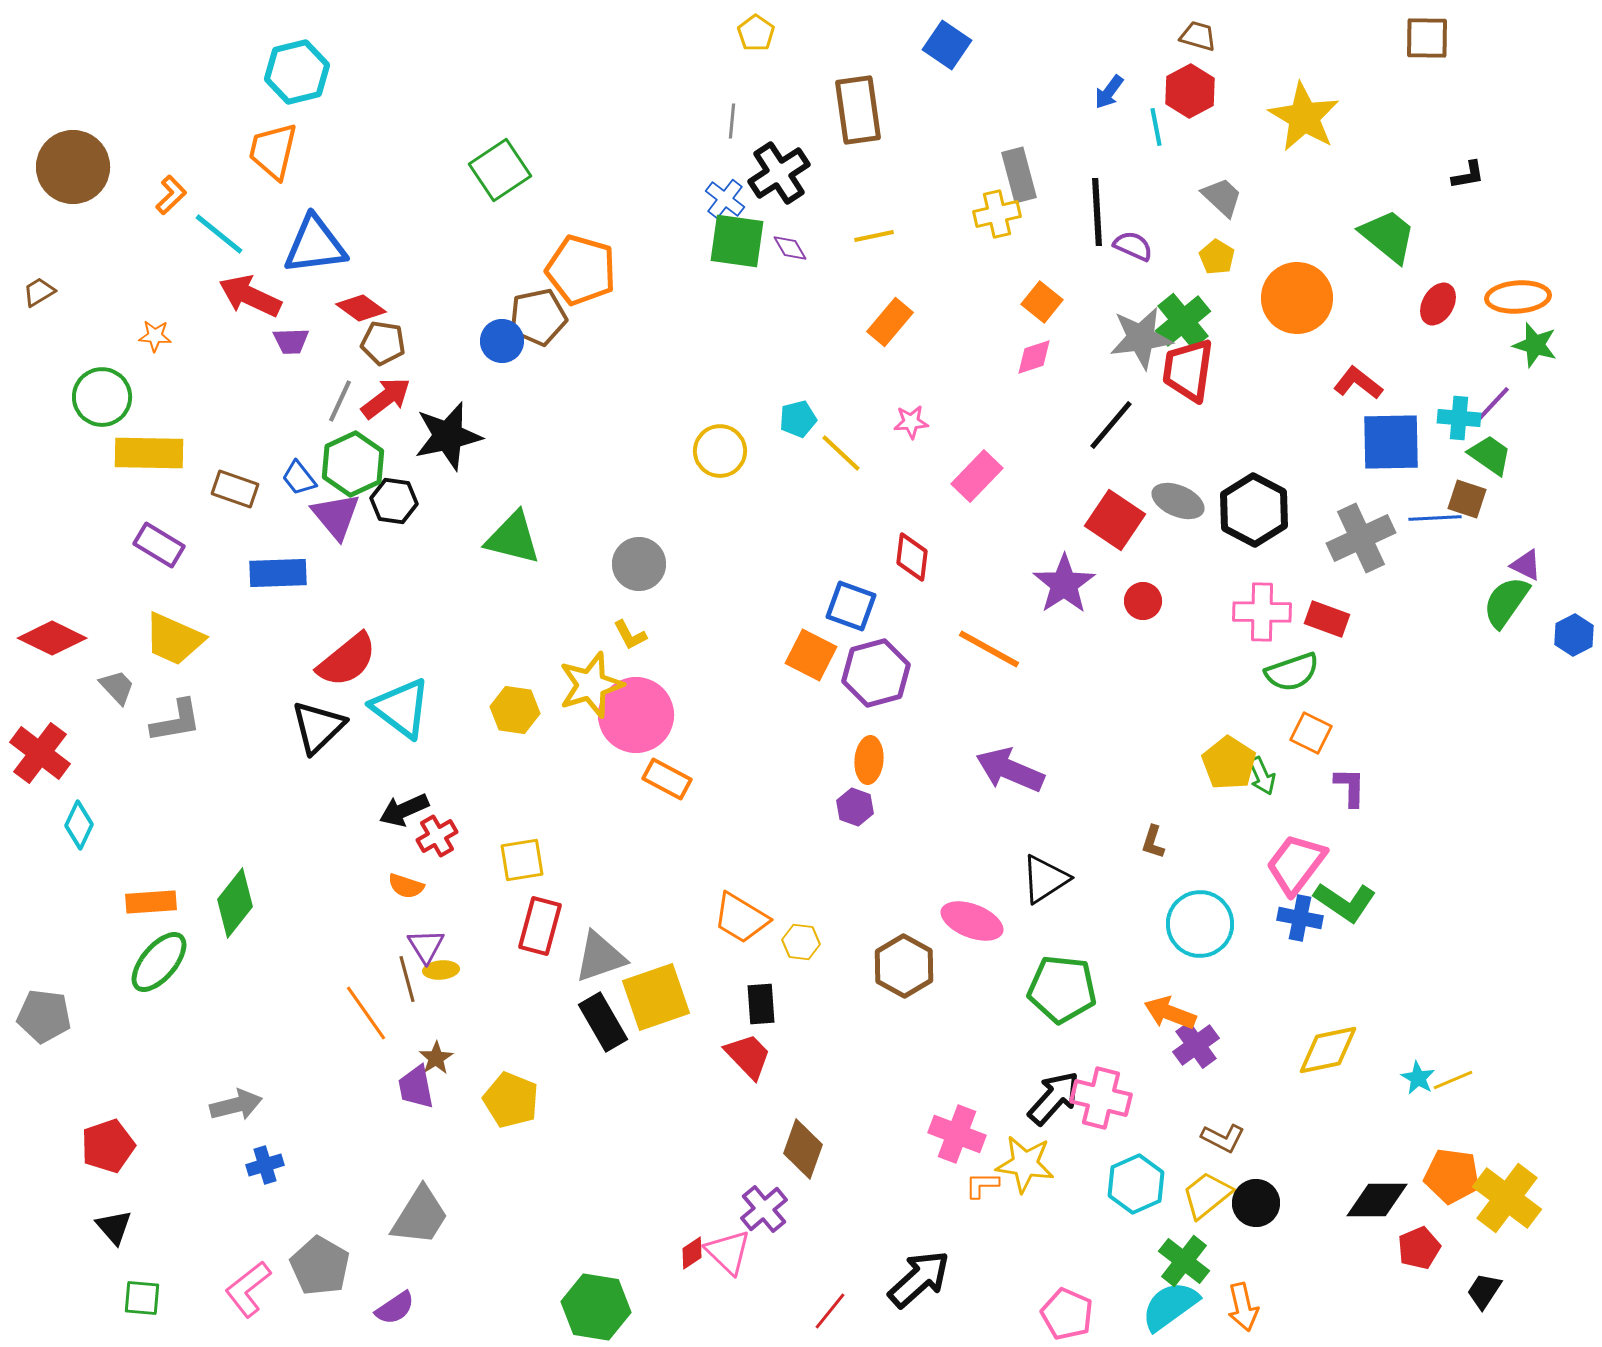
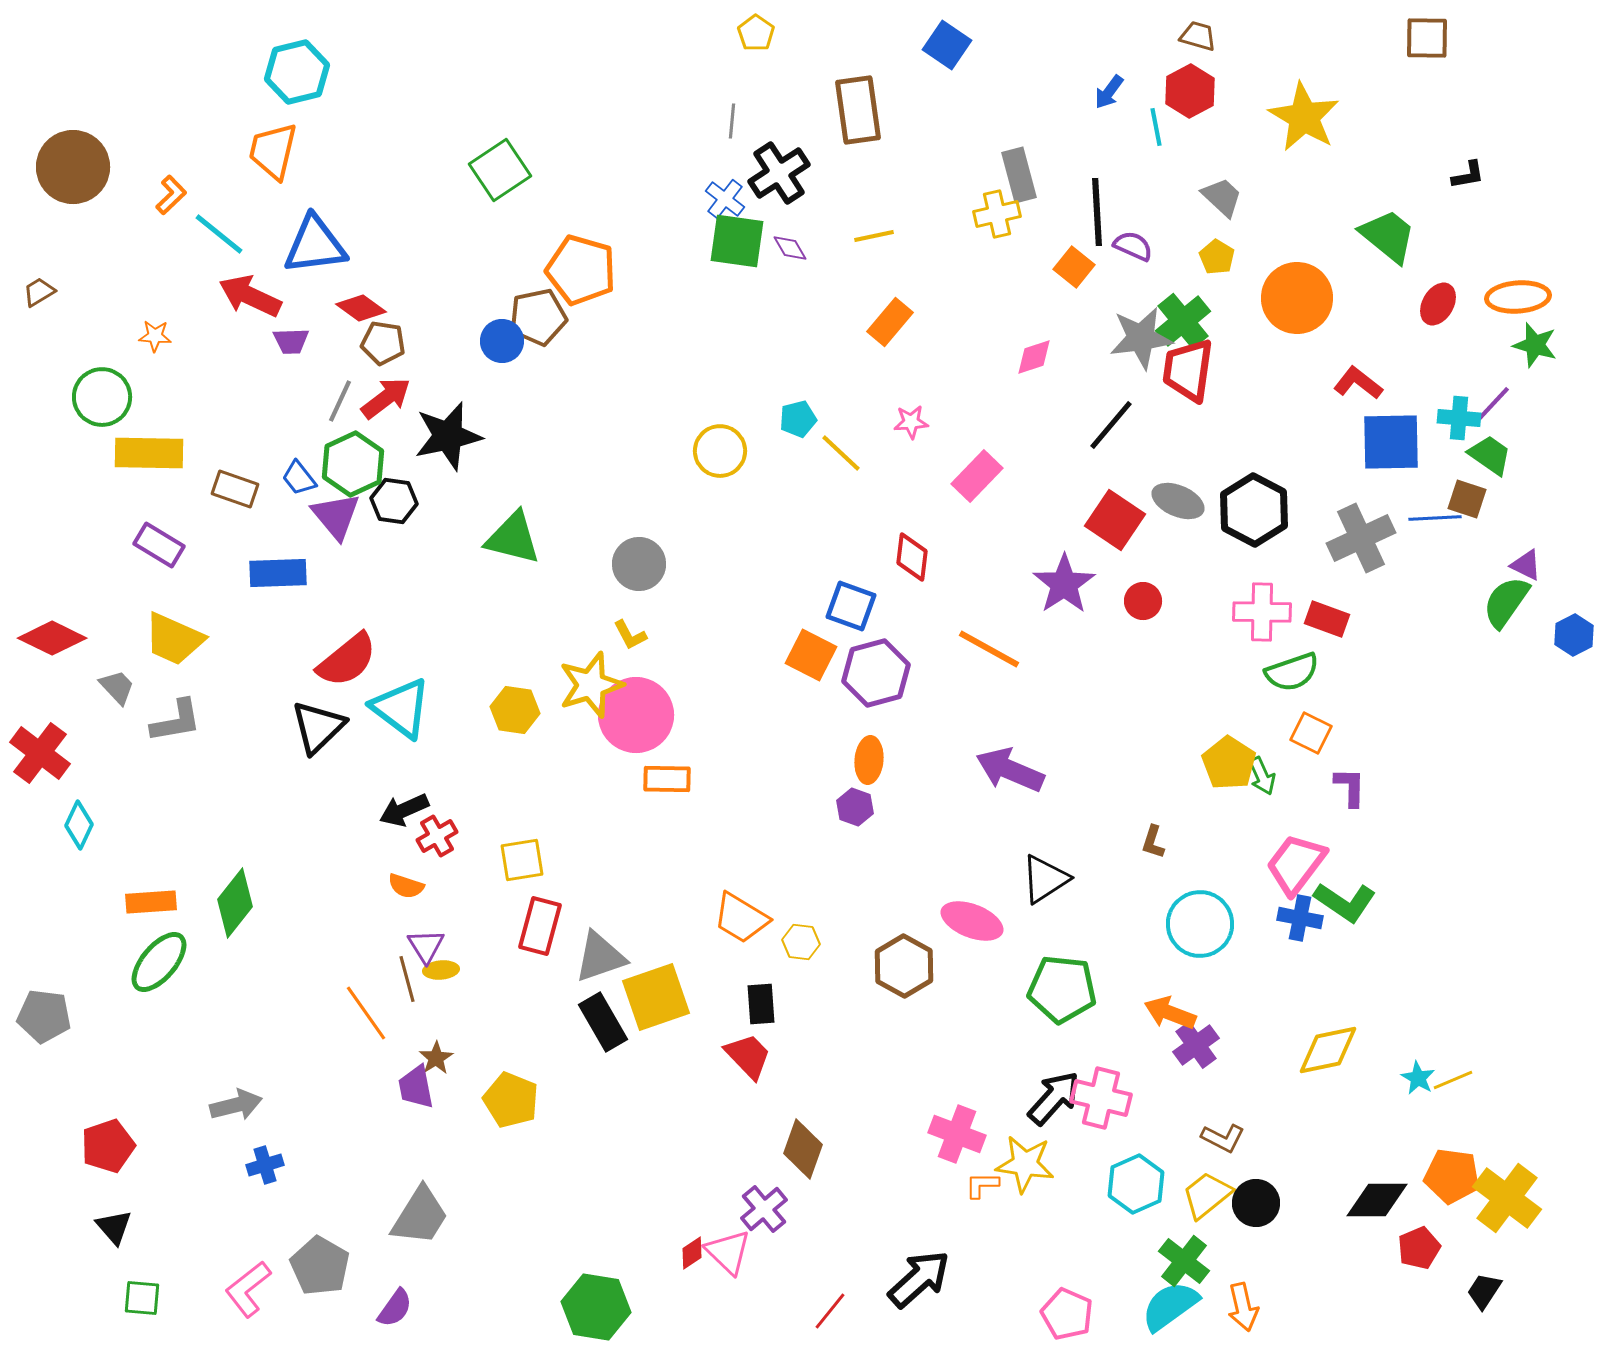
orange square at (1042, 302): moved 32 px right, 35 px up
orange rectangle at (667, 779): rotated 27 degrees counterclockwise
purple semicircle at (395, 1308): rotated 21 degrees counterclockwise
